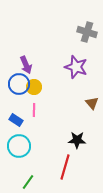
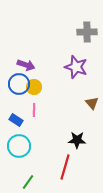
gray cross: rotated 18 degrees counterclockwise
purple arrow: rotated 48 degrees counterclockwise
